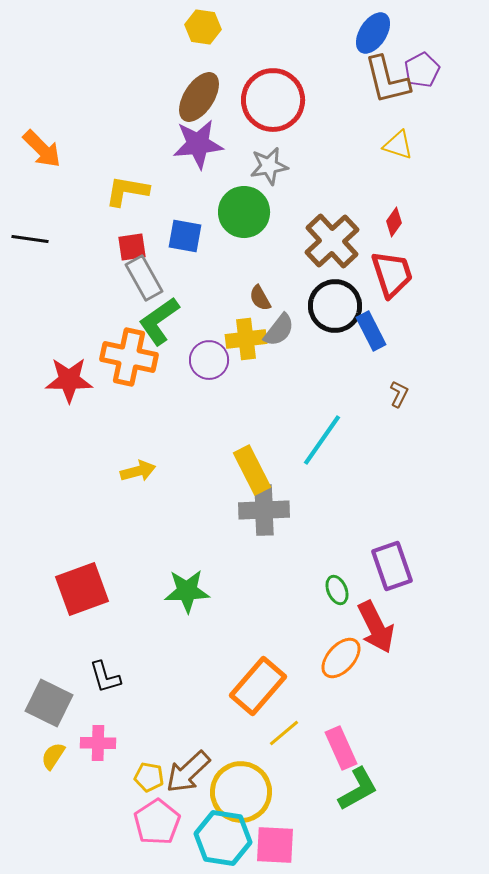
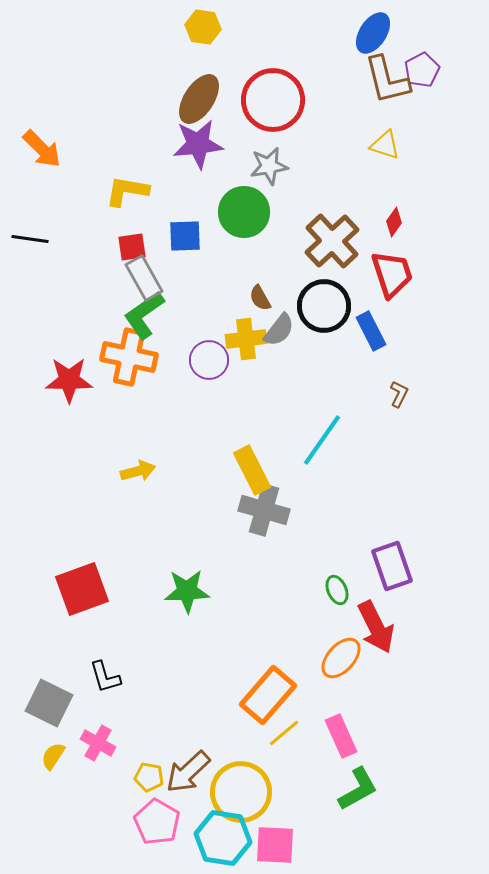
brown ellipse at (199, 97): moved 2 px down
yellow triangle at (398, 145): moved 13 px left
blue square at (185, 236): rotated 12 degrees counterclockwise
black circle at (335, 306): moved 11 px left
green L-shape at (159, 321): moved 15 px left, 6 px up
gray cross at (264, 510): rotated 18 degrees clockwise
orange rectangle at (258, 686): moved 10 px right, 9 px down
pink cross at (98, 743): rotated 28 degrees clockwise
pink rectangle at (341, 748): moved 12 px up
pink pentagon at (157, 822): rotated 9 degrees counterclockwise
